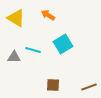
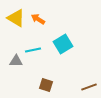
orange arrow: moved 10 px left, 4 px down
cyan line: rotated 28 degrees counterclockwise
gray triangle: moved 2 px right, 4 px down
brown square: moved 7 px left; rotated 16 degrees clockwise
